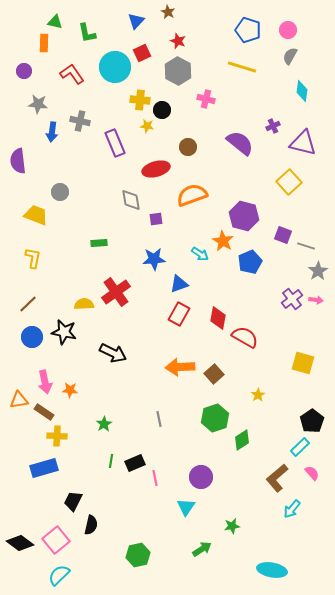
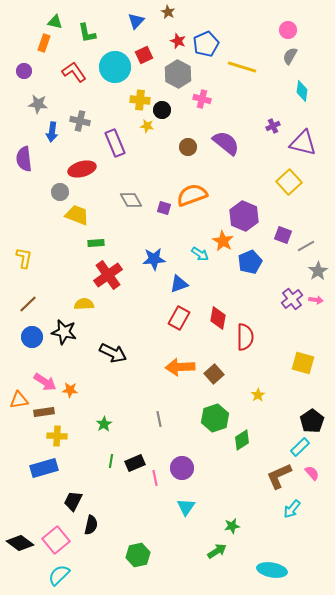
blue pentagon at (248, 30): moved 42 px left, 14 px down; rotated 30 degrees clockwise
orange rectangle at (44, 43): rotated 18 degrees clockwise
red square at (142, 53): moved 2 px right, 2 px down
gray hexagon at (178, 71): moved 3 px down
red L-shape at (72, 74): moved 2 px right, 2 px up
pink cross at (206, 99): moved 4 px left
purple semicircle at (240, 143): moved 14 px left
purple semicircle at (18, 161): moved 6 px right, 2 px up
red ellipse at (156, 169): moved 74 px left
gray diamond at (131, 200): rotated 20 degrees counterclockwise
yellow trapezoid at (36, 215): moved 41 px right
purple hexagon at (244, 216): rotated 8 degrees clockwise
purple square at (156, 219): moved 8 px right, 11 px up; rotated 24 degrees clockwise
green rectangle at (99, 243): moved 3 px left
gray line at (306, 246): rotated 48 degrees counterclockwise
yellow L-shape at (33, 258): moved 9 px left
red cross at (116, 292): moved 8 px left, 17 px up
red rectangle at (179, 314): moved 4 px down
red semicircle at (245, 337): rotated 60 degrees clockwise
pink arrow at (45, 382): rotated 45 degrees counterclockwise
brown rectangle at (44, 412): rotated 42 degrees counterclockwise
purple circle at (201, 477): moved 19 px left, 9 px up
brown L-shape at (277, 478): moved 2 px right, 2 px up; rotated 16 degrees clockwise
green arrow at (202, 549): moved 15 px right, 2 px down
